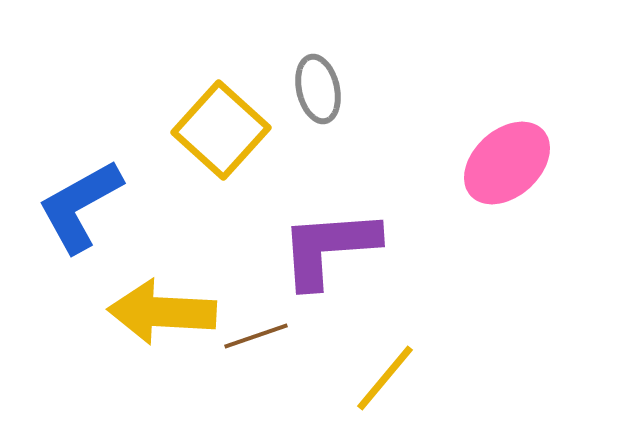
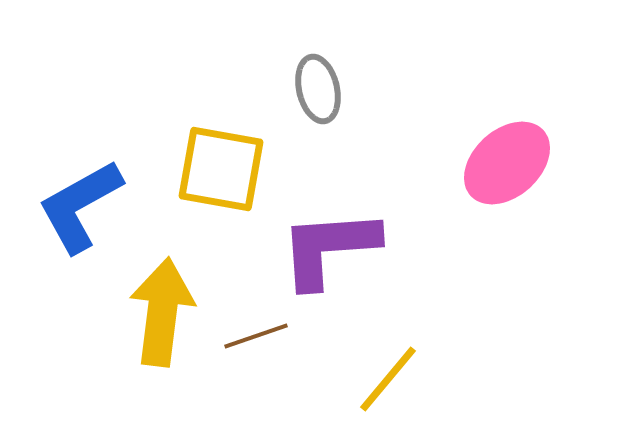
yellow square: moved 39 px down; rotated 32 degrees counterclockwise
yellow arrow: rotated 94 degrees clockwise
yellow line: moved 3 px right, 1 px down
